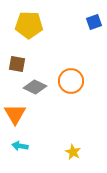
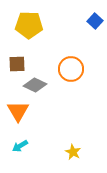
blue square: moved 1 px right, 1 px up; rotated 28 degrees counterclockwise
brown square: rotated 12 degrees counterclockwise
orange circle: moved 12 px up
gray diamond: moved 2 px up
orange triangle: moved 3 px right, 3 px up
cyan arrow: rotated 42 degrees counterclockwise
